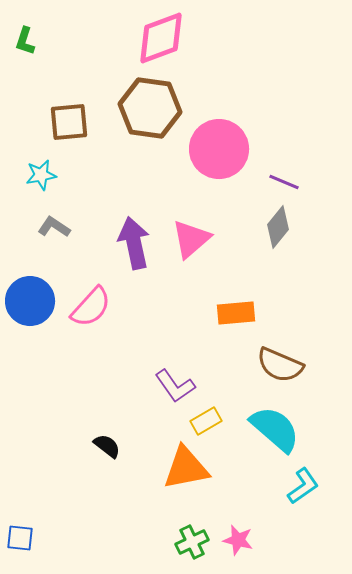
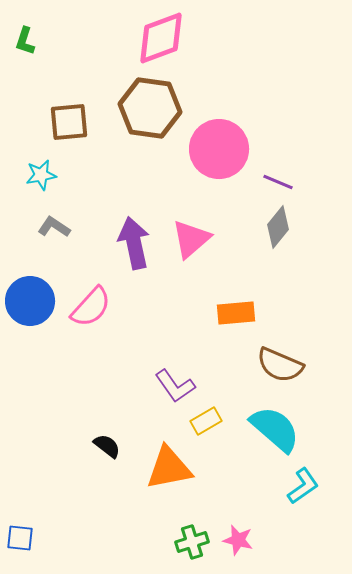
purple line: moved 6 px left
orange triangle: moved 17 px left
green cross: rotated 8 degrees clockwise
